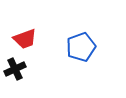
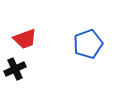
blue pentagon: moved 7 px right, 3 px up
